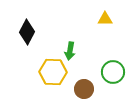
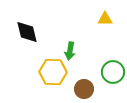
black diamond: rotated 40 degrees counterclockwise
